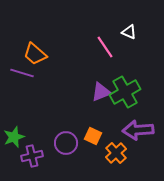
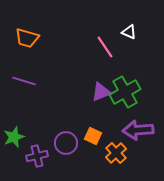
orange trapezoid: moved 8 px left, 16 px up; rotated 25 degrees counterclockwise
purple line: moved 2 px right, 8 px down
purple cross: moved 5 px right
